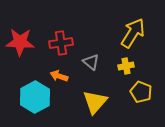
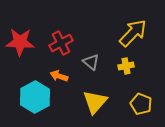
yellow arrow: rotated 12 degrees clockwise
red cross: rotated 20 degrees counterclockwise
yellow pentagon: moved 12 px down
